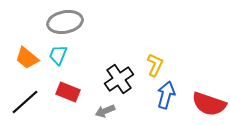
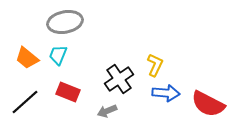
blue arrow: moved 2 px up; rotated 80 degrees clockwise
red semicircle: moved 1 px left; rotated 8 degrees clockwise
gray arrow: moved 2 px right
